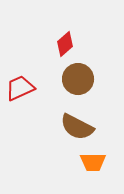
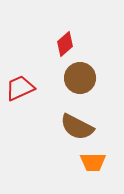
brown circle: moved 2 px right, 1 px up
